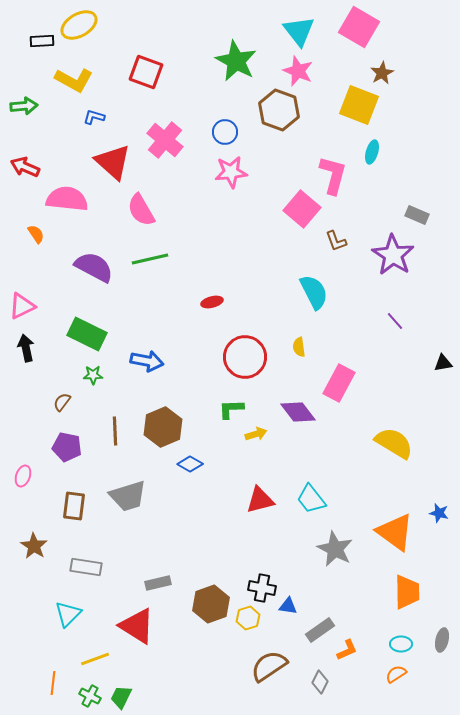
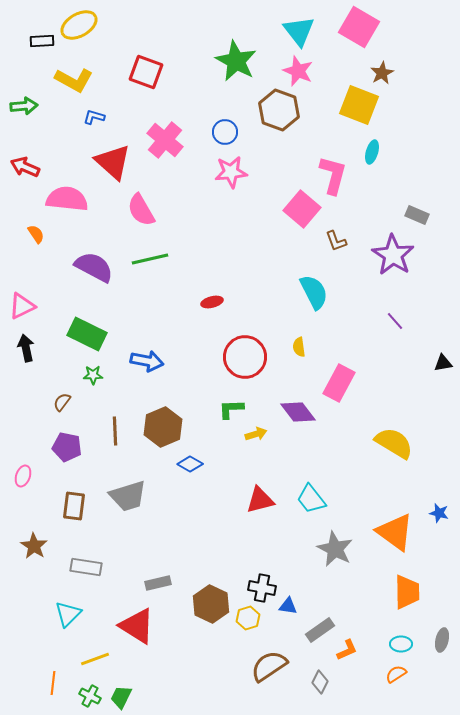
brown hexagon at (211, 604): rotated 15 degrees counterclockwise
